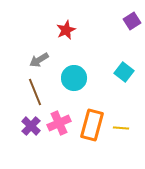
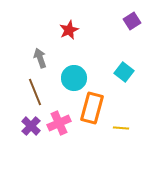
red star: moved 3 px right
gray arrow: moved 1 px right, 2 px up; rotated 102 degrees clockwise
orange rectangle: moved 17 px up
